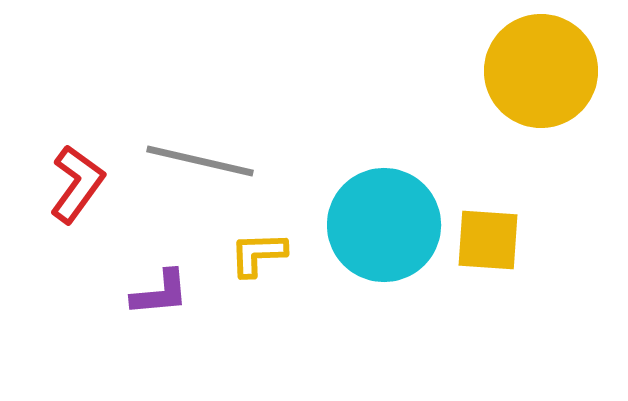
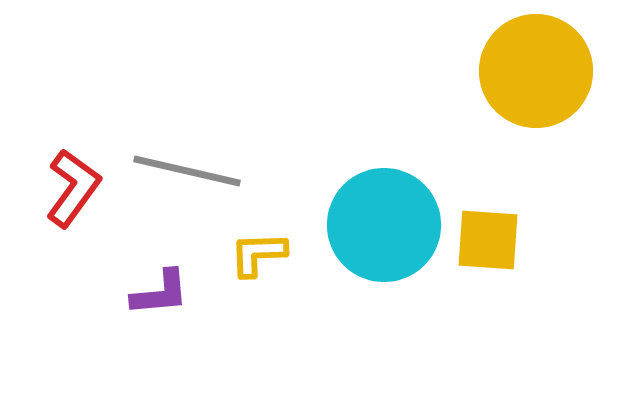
yellow circle: moved 5 px left
gray line: moved 13 px left, 10 px down
red L-shape: moved 4 px left, 4 px down
